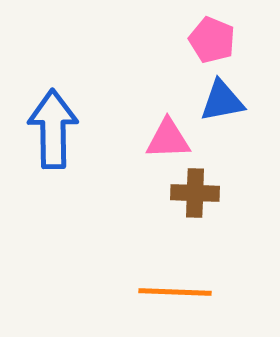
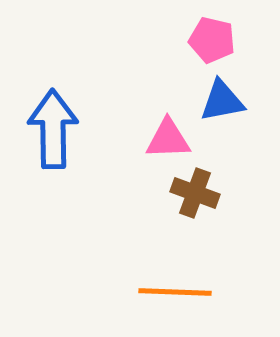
pink pentagon: rotated 9 degrees counterclockwise
brown cross: rotated 18 degrees clockwise
